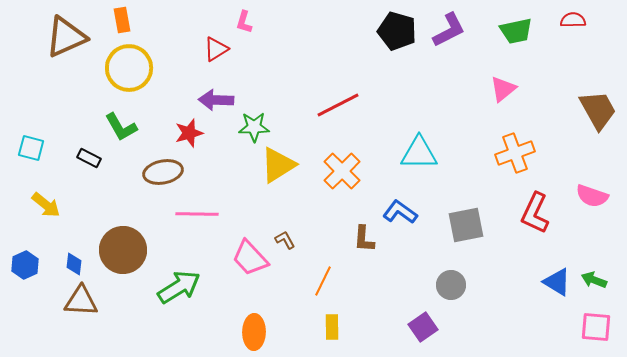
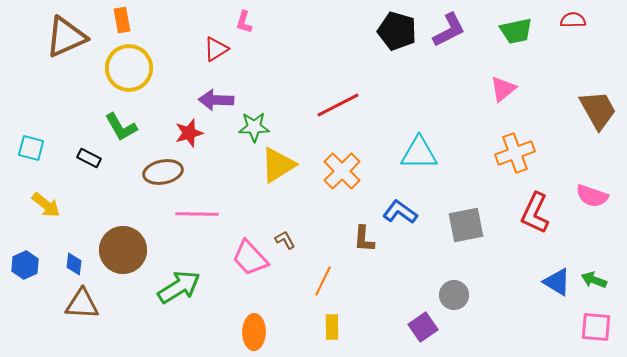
gray circle at (451, 285): moved 3 px right, 10 px down
brown triangle at (81, 301): moved 1 px right, 3 px down
